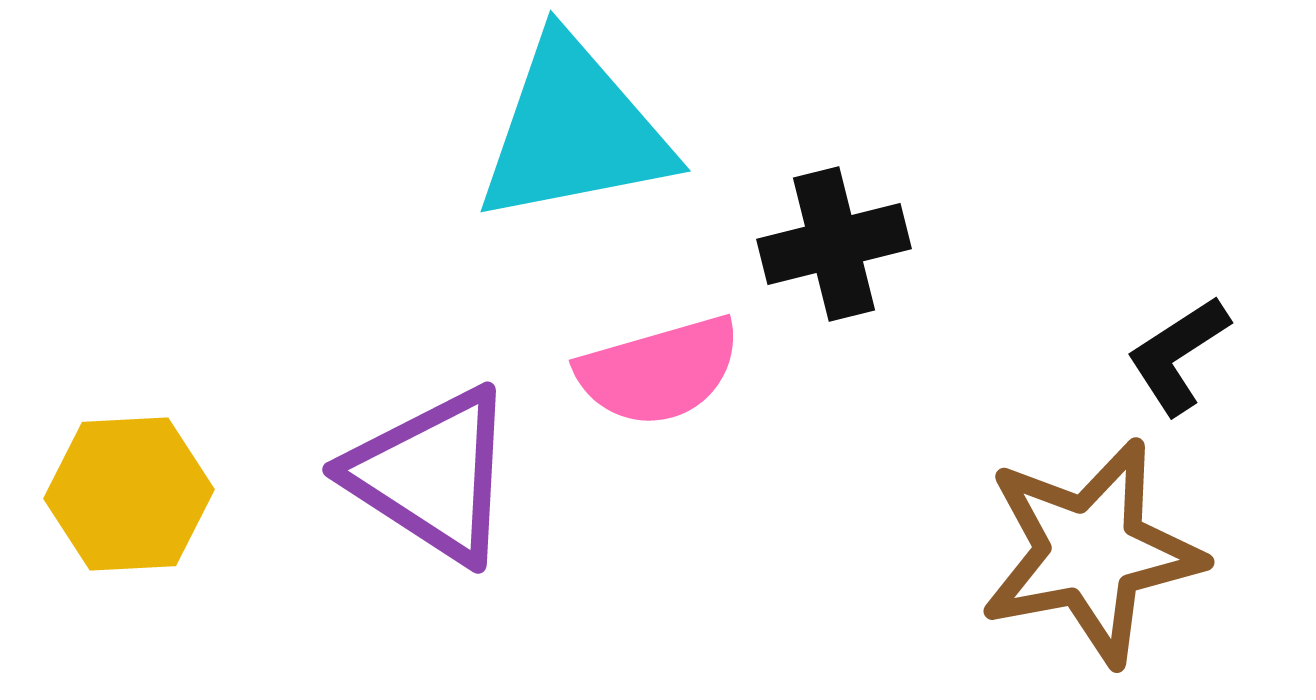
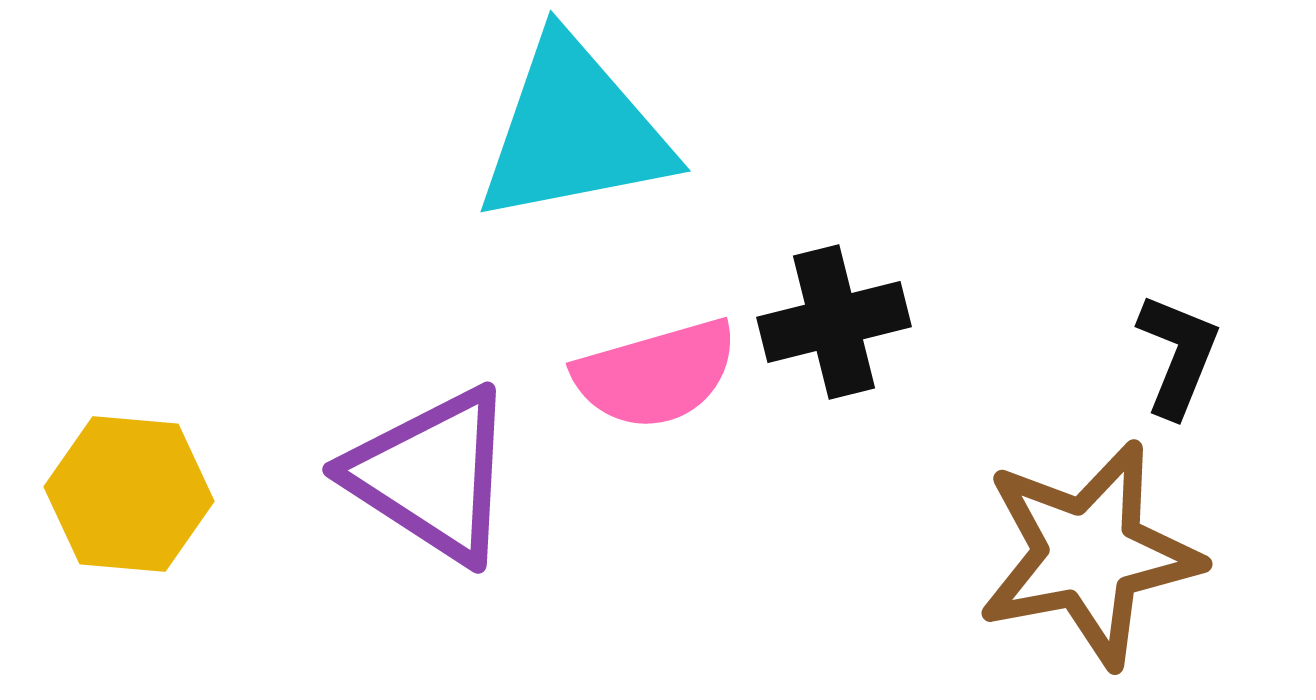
black cross: moved 78 px down
black L-shape: rotated 145 degrees clockwise
pink semicircle: moved 3 px left, 3 px down
yellow hexagon: rotated 8 degrees clockwise
brown star: moved 2 px left, 2 px down
